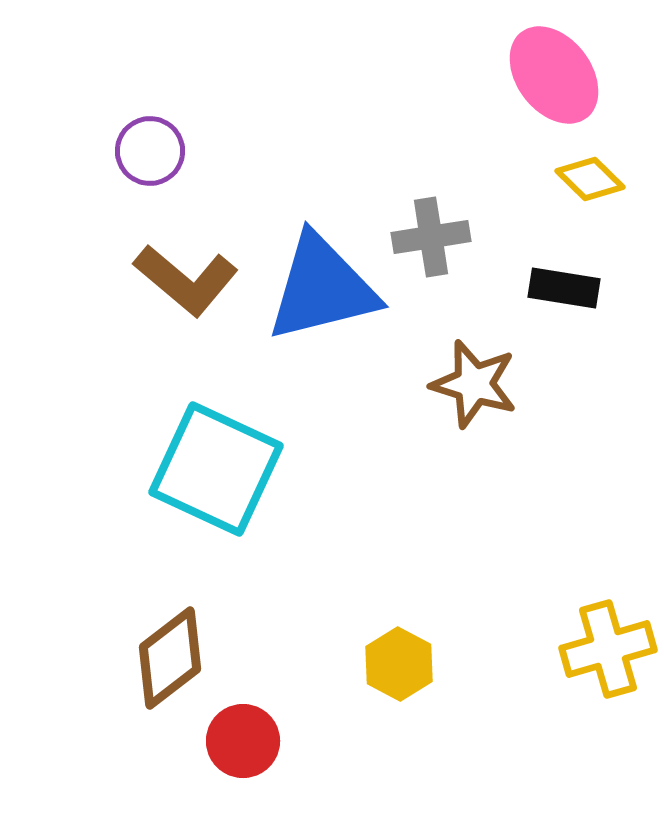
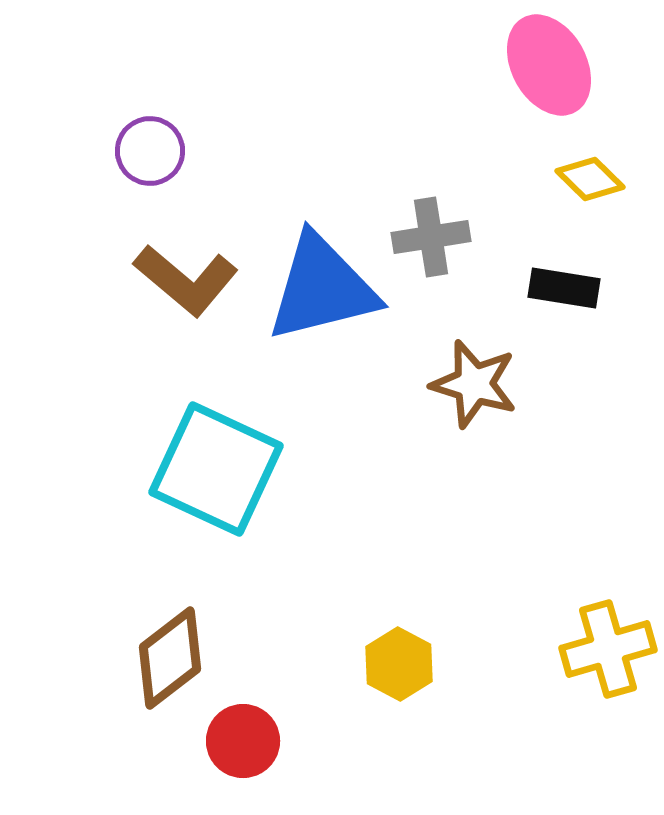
pink ellipse: moved 5 px left, 10 px up; rotated 8 degrees clockwise
